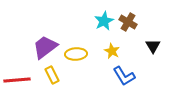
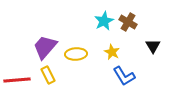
purple trapezoid: rotated 12 degrees counterclockwise
yellow star: moved 1 px down
yellow rectangle: moved 4 px left
